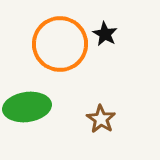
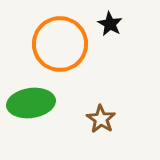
black star: moved 5 px right, 10 px up
green ellipse: moved 4 px right, 4 px up
